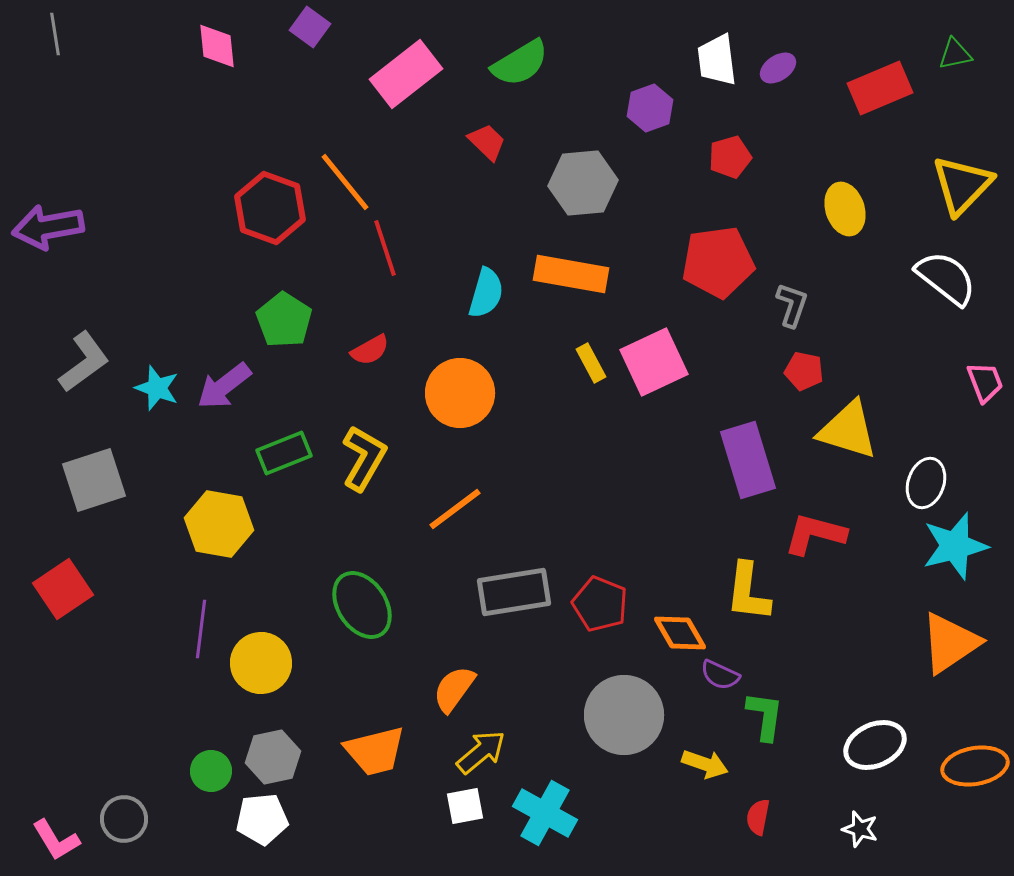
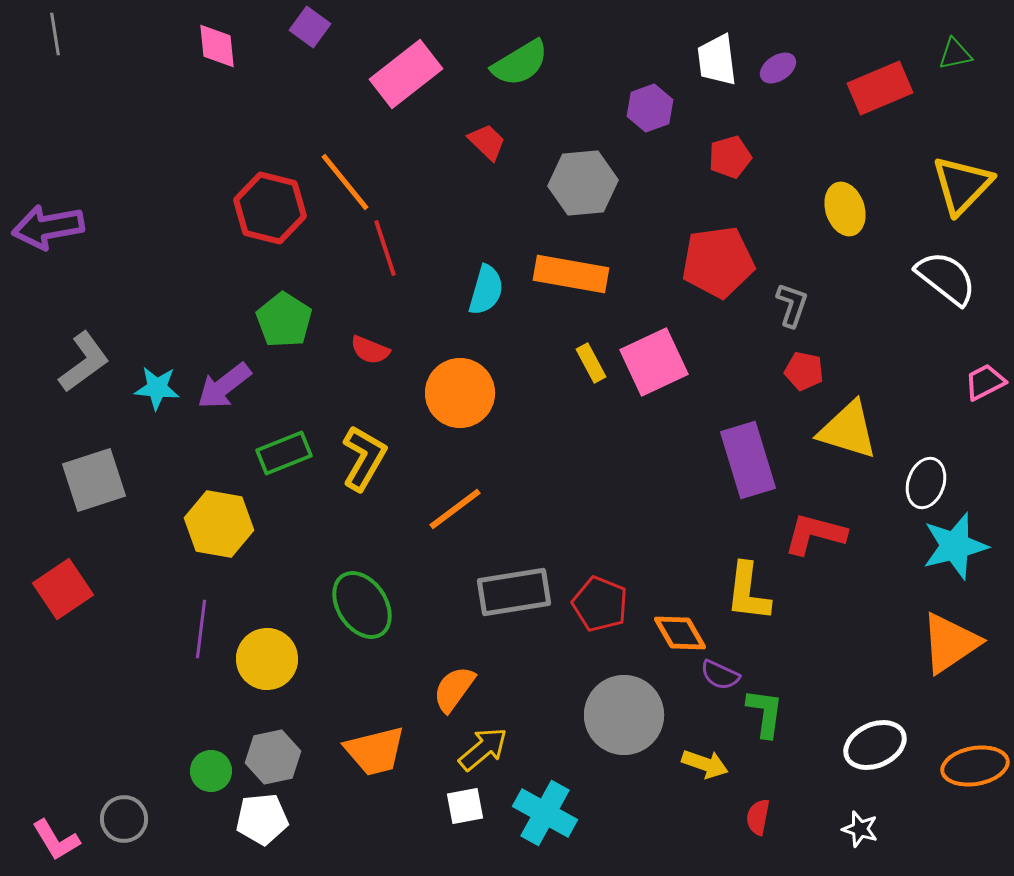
red hexagon at (270, 208): rotated 6 degrees counterclockwise
cyan semicircle at (486, 293): moved 3 px up
red semicircle at (370, 350): rotated 51 degrees clockwise
pink trapezoid at (985, 382): rotated 96 degrees counterclockwise
cyan star at (157, 388): rotated 15 degrees counterclockwise
yellow circle at (261, 663): moved 6 px right, 4 px up
green L-shape at (765, 716): moved 3 px up
yellow arrow at (481, 752): moved 2 px right, 3 px up
